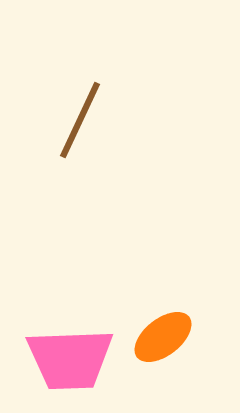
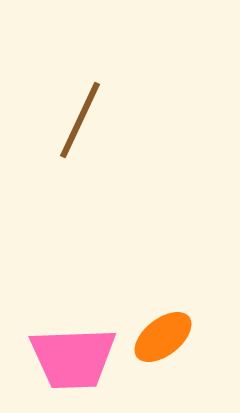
pink trapezoid: moved 3 px right, 1 px up
